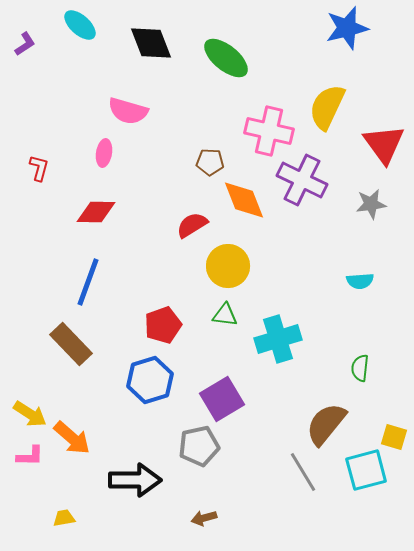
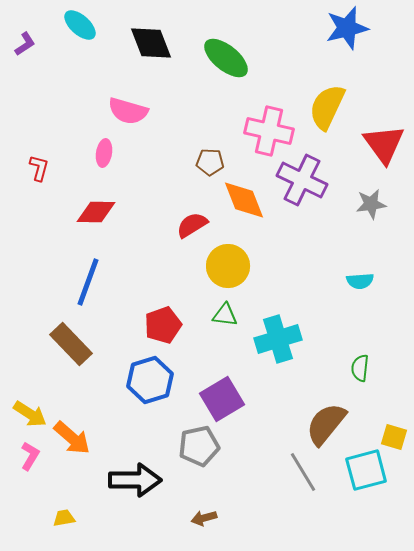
pink L-shape: rotated 60 degrees counterclockwise
